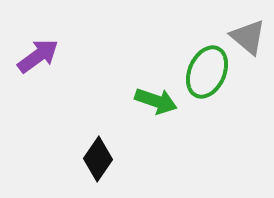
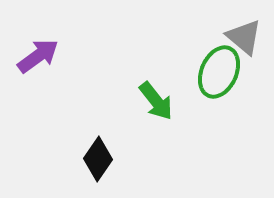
gray triangle: moved 4 px left
green ellipse: moved 12 px right
green arrow: rotated 33 degrees clockwise
